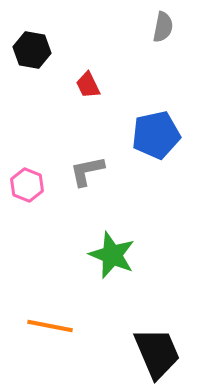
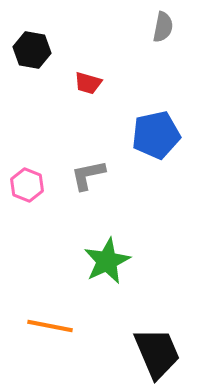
red trapezoid: moved 2 px up; rotated 48 degrees counterclockwise
gray L-shape: moved 1 px right, 4 px down
green star: moved 5 px left, 6 px down; rotated 24 degrees clockwise
